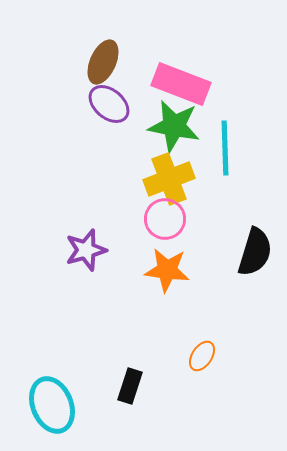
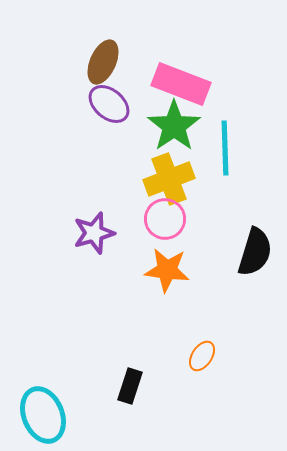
green star: rotated 26 degrees clockwise
purple star: moved 8 px right, 17 px up
cyan ellipse: moved 9 px left, 10 px down
